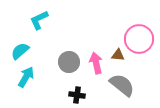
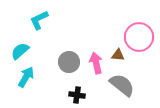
pink circle: moved 2 px up
